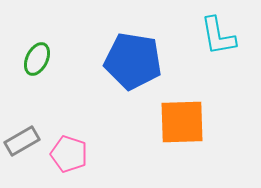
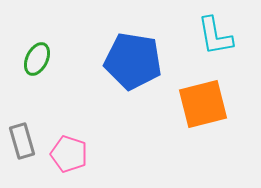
cyan L-shape: moved 3 px left
orange square: moved 21 px right, 18 px up; rotated 12 degrees counterclockwise
gray rectangle: rotated 76 degrees counterclockwise
